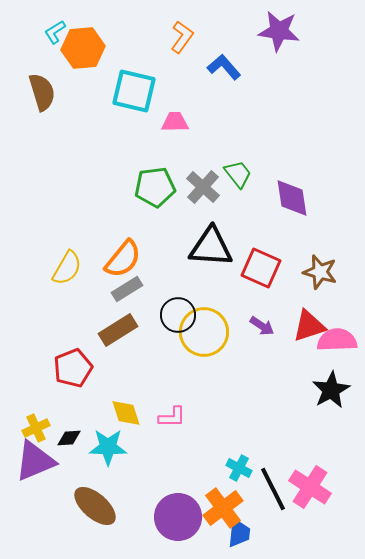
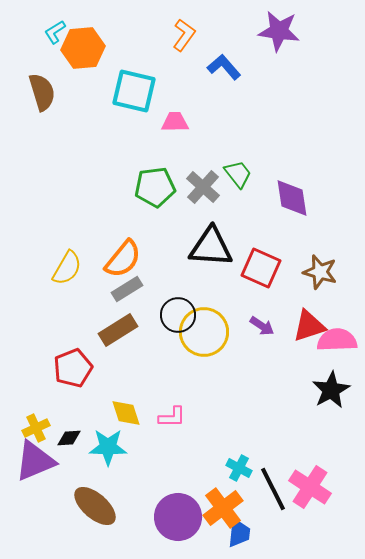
orange L-shape: moved 2 px right, 2 px up
